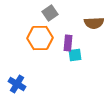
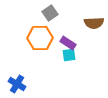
purple rectangle: rotated 63 degrees counterclockwise
cyan square: moved 6 px left
